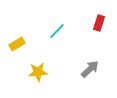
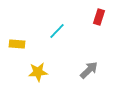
red rectangle: moved 6 px up
yellow rectangle: rotated 35 degrees clockwise
gray arrow: moved 1 px left, 1 px down
